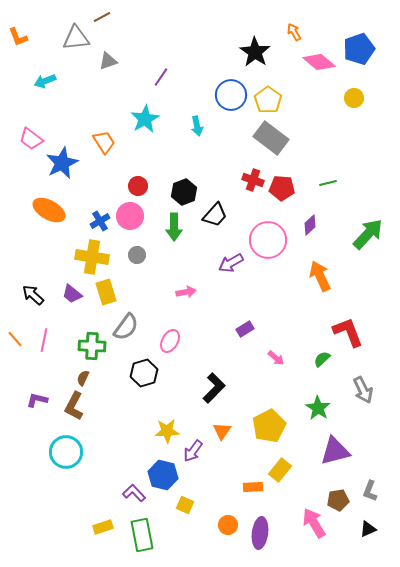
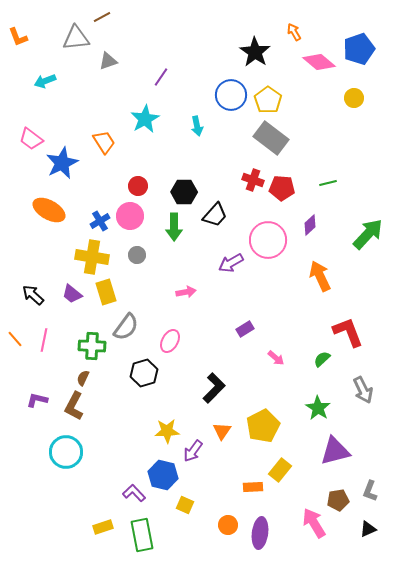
black hexagon at (184, 192): rotated 20 degrees clockwise
yellow pentagon at (269, 426): moved 6 px left
